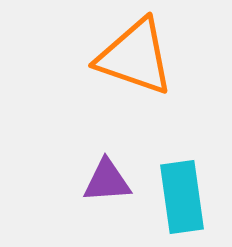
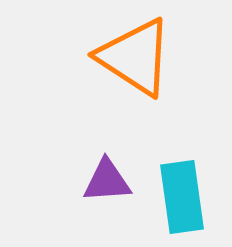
orange triangle: rotated 14 degrees clockwise
